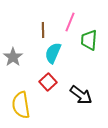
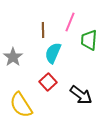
yellow semicircle: rotated 24 degrees counterclockwise
